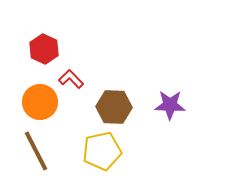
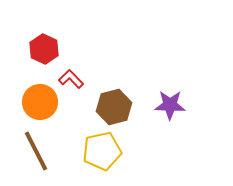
brown hexagon: rotated 16 degrees counterclockwise
